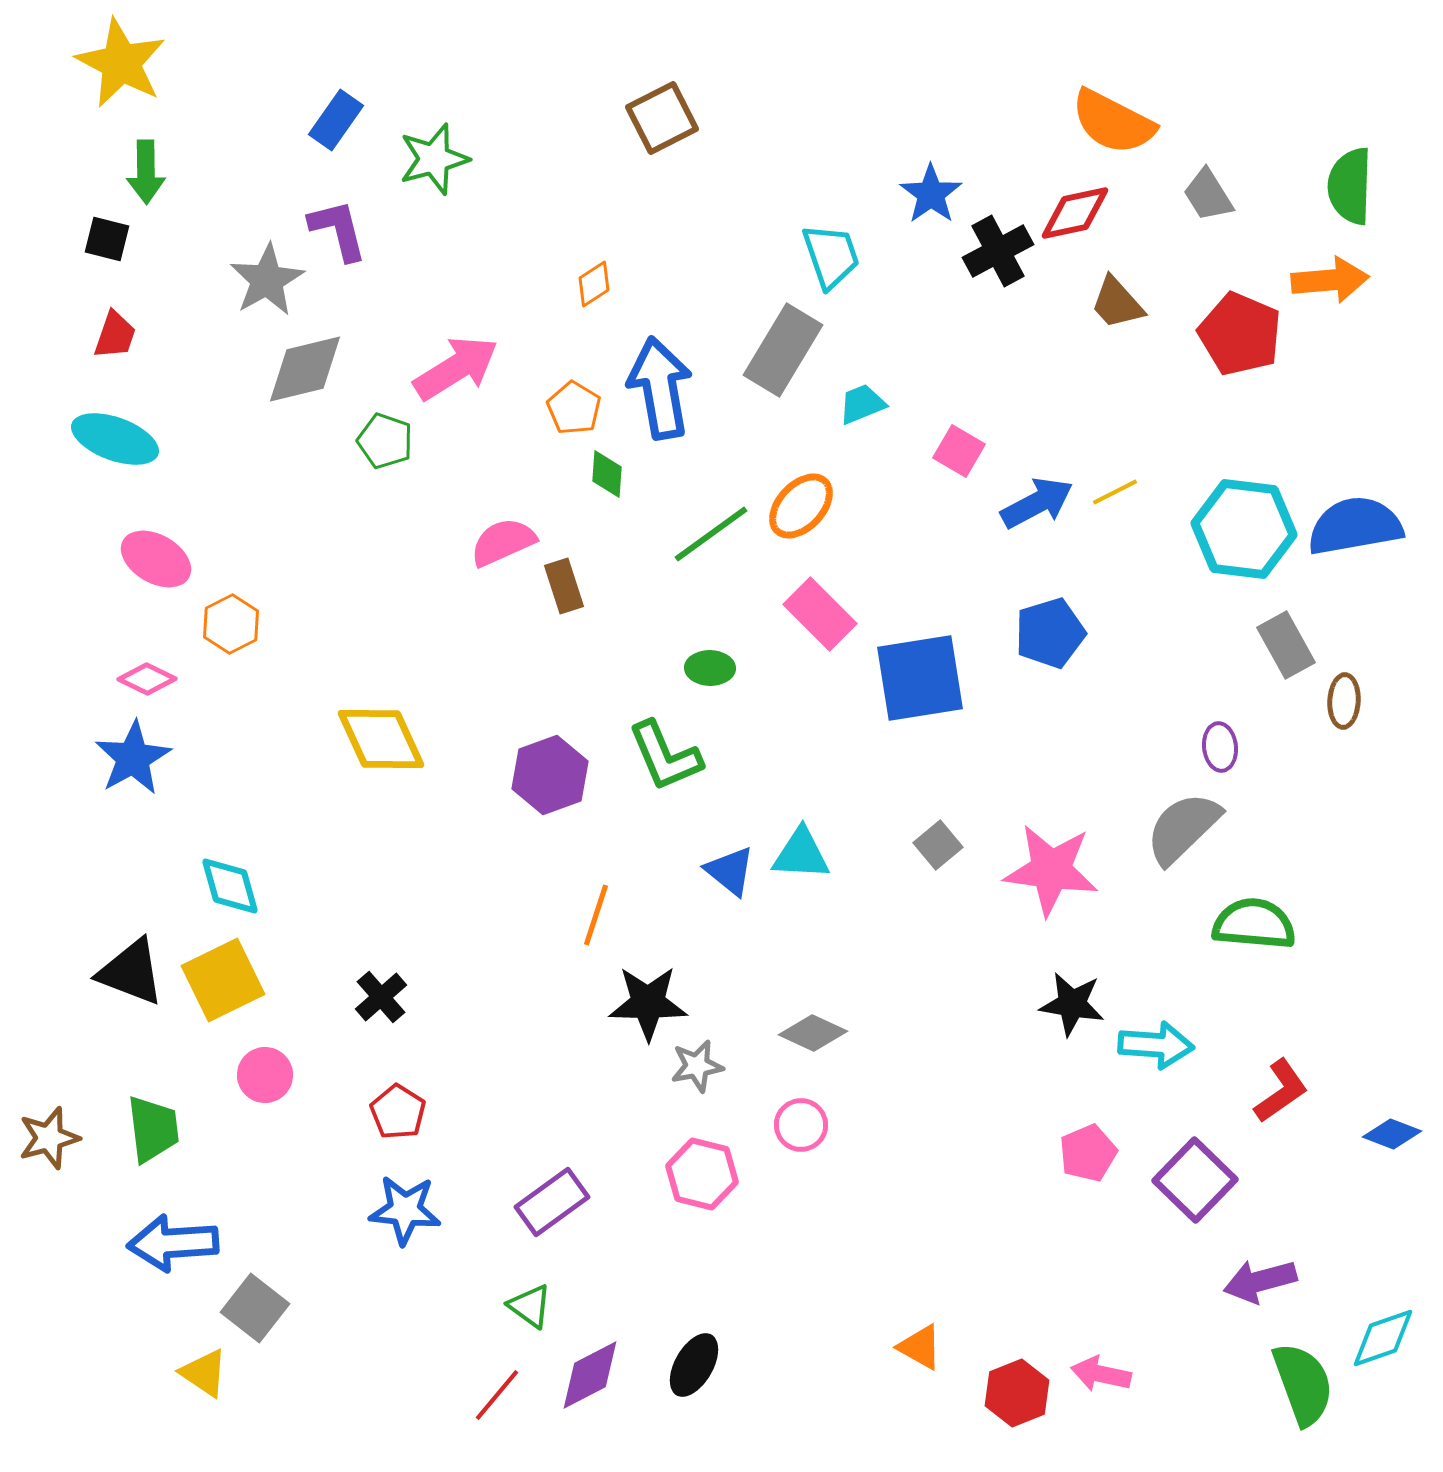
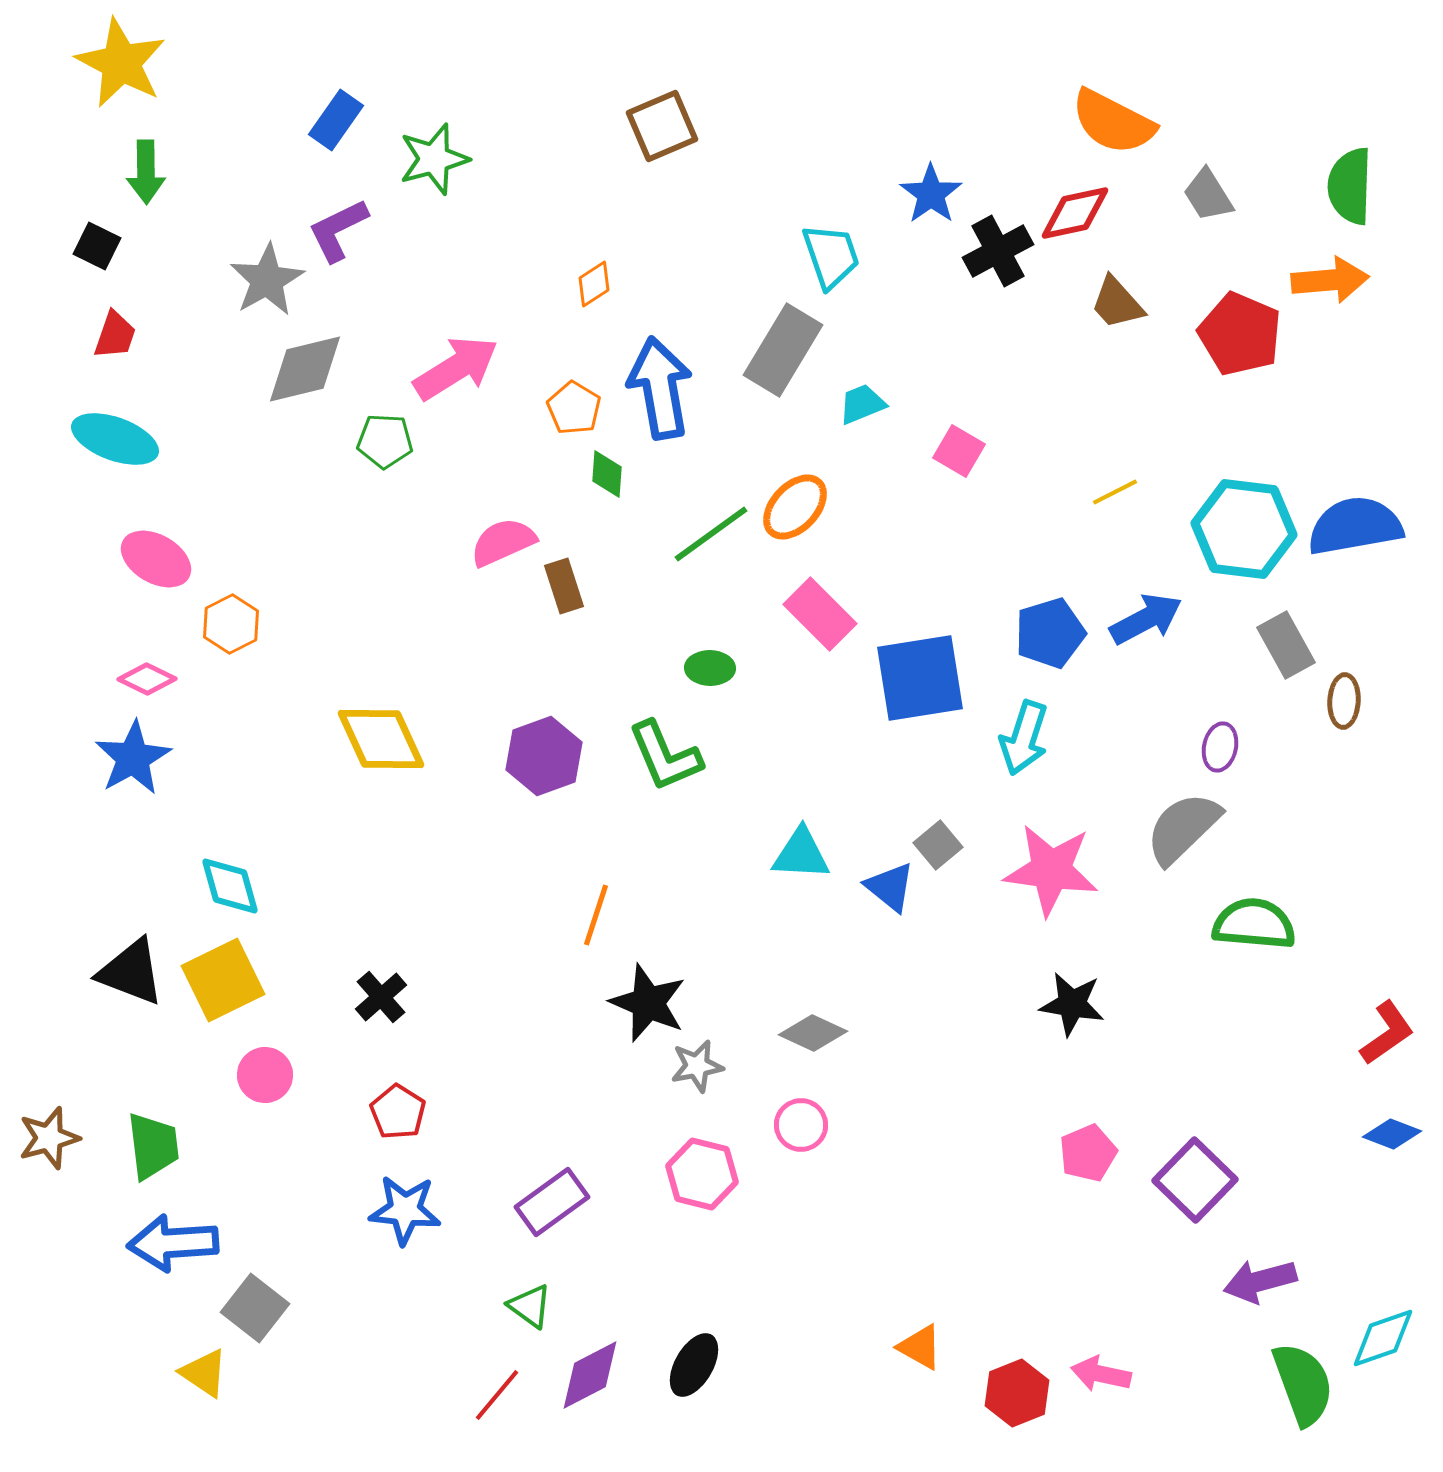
brown square at (662, 118): moved 8 px down; rotated 4 degrees clockwise
purple L-shape at (338, 230): rotated 102 degrees counterclockwise
black square at (107, 239): moved 10 px left, 7 px down; rotated 12 degrees clockwise
green pentagon at (385, 441): rotated 16 degrees counterclockwise
blue arrow at (1037, 503): moved 109 px right, 116 px down
orange ellipse at (801, 506): moved 6 px left, 1 px down
purple ellipse at (1220, 747): rotated 18 degrees clockwise
purple hexagon at (550, 775): moved 6 px left, 19 px up
blue triangle at (730, 871): moved 160 px right, 16 px down
black star at (648, 1003): rotated 22 degrees clockwise
cyan arrow at (1156, 1045): moved 132 px left, 307 px up; rotated 104 degrees clockwise
red L-shape at (1281, 1091): moved 106 px right, 58 px up
green trapezoid at (153, 1129): moved 17 px down
